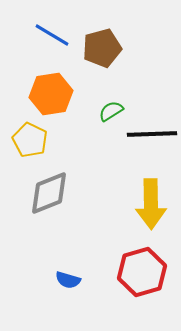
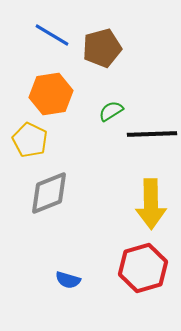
red hexagon: moved 1 px right, 4 px up
